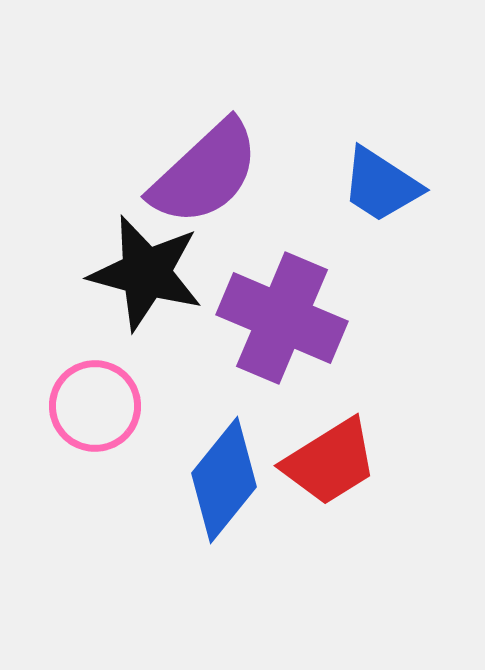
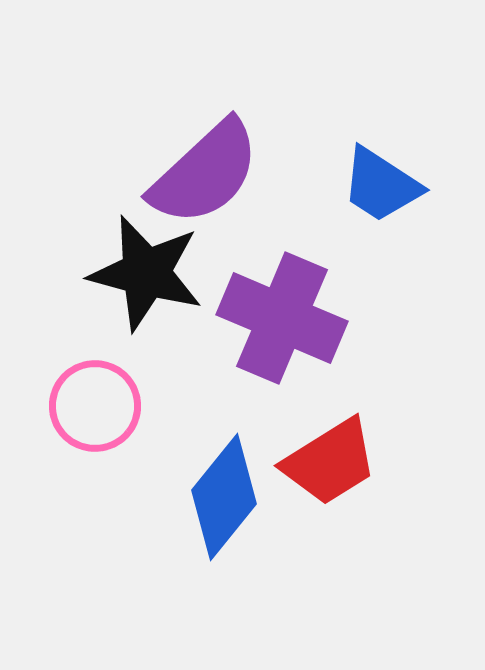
blue diamond: moved 17 px down
